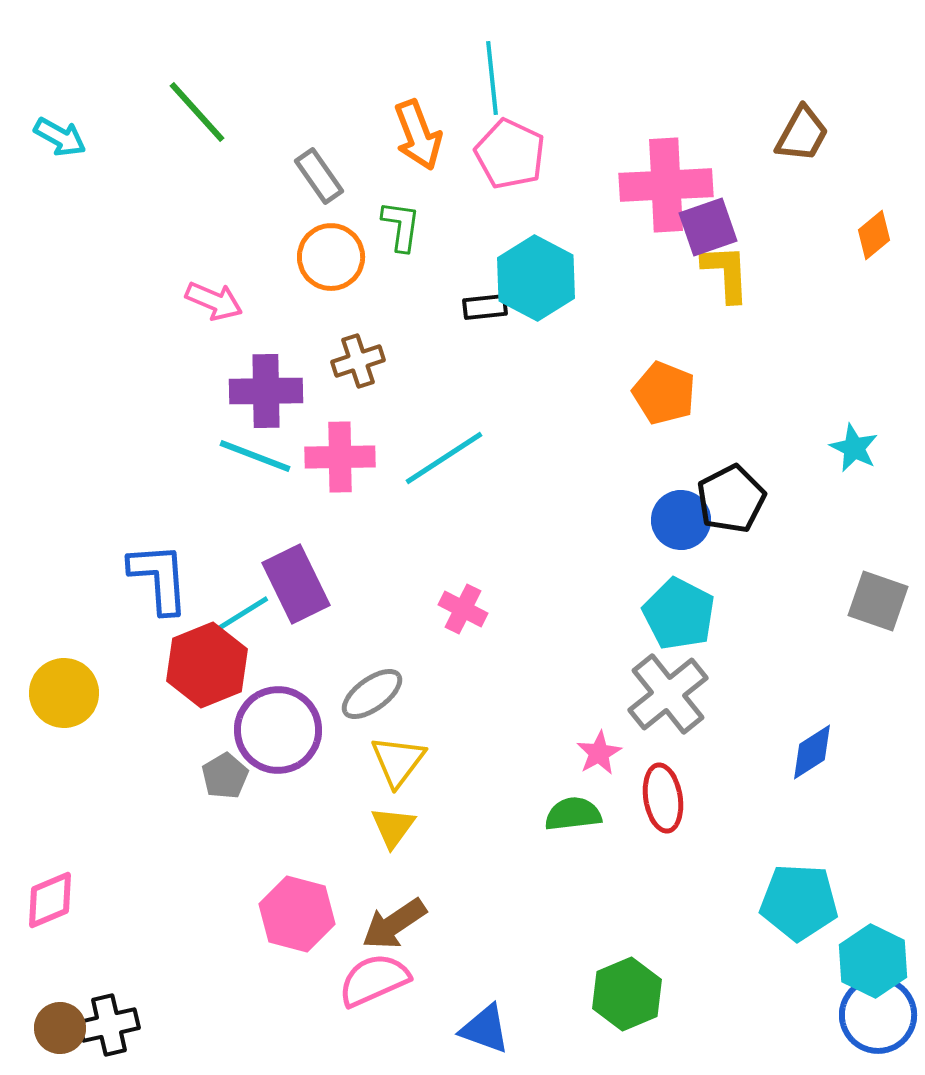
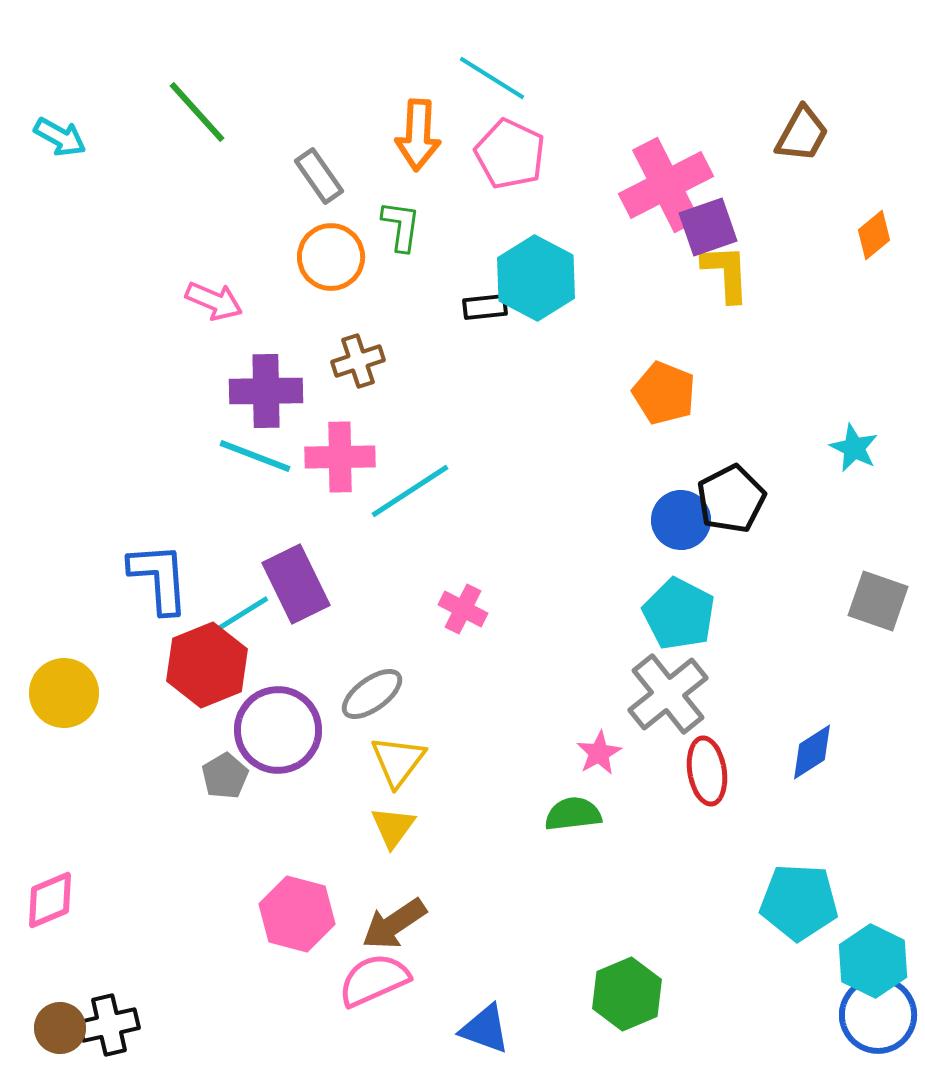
cyan line at (492, 78): rotated 52 degrees counterclockwise
orange arrow at (418, 135): rotated 24 degrees clockwise
pink cross at (666, 185): rotated 24 degrees counterclockwise
cyan line at (444, 458): moved 34 px left, 33 px down
red ellipse at (663, 798): moved 44 px right, 27 px up
